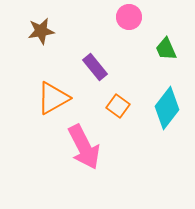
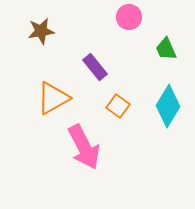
cyan diamond: moved 1 px right, 2 px up; rotated 6 degrees counterclockwise
